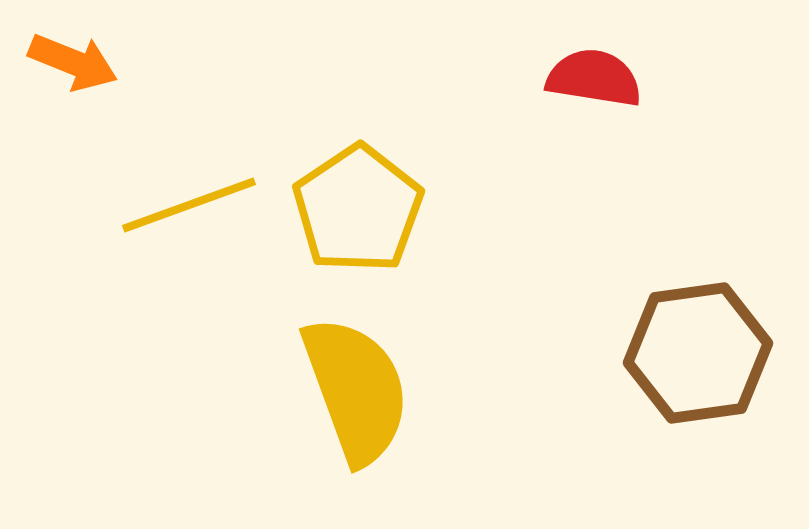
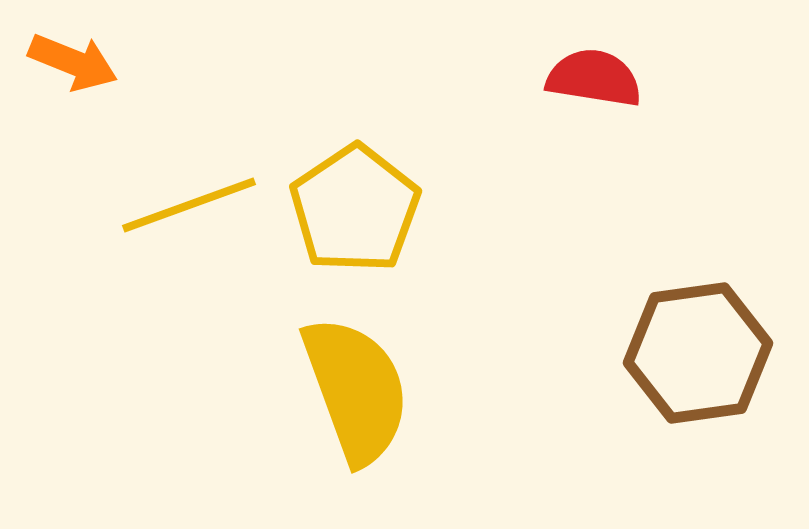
yellow pentagon: moved 3 px left
